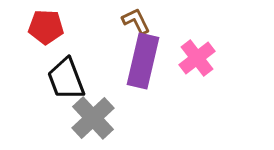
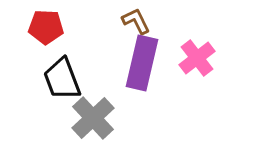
purple rectangle: moved 1 px left, 2 px down
black trapezoid: moved 4 px left
